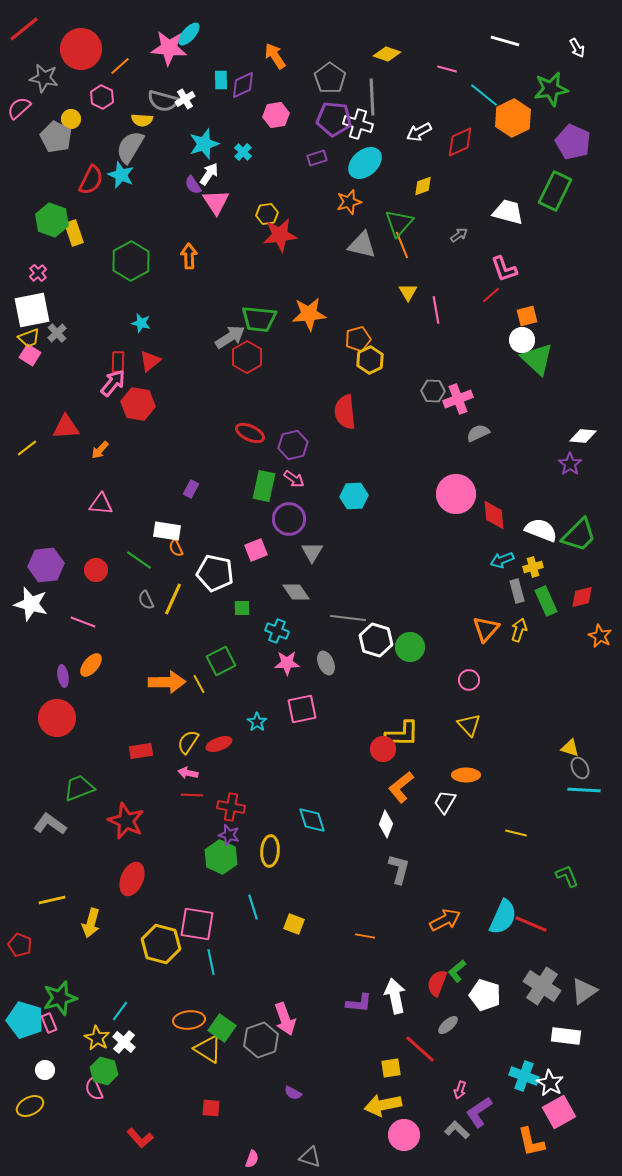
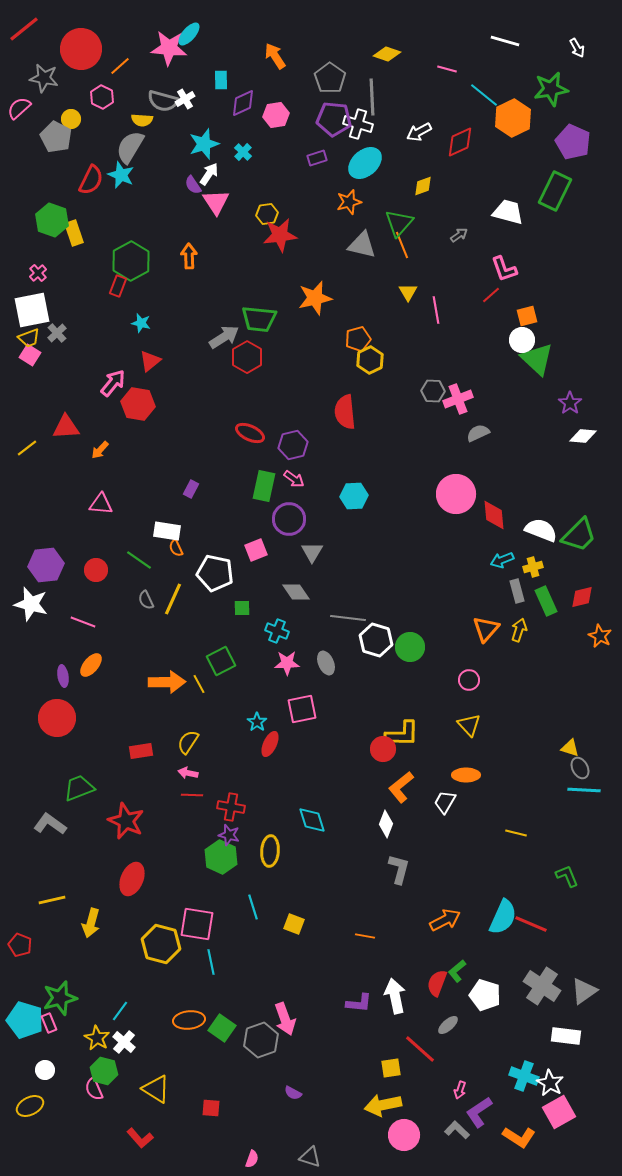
purple diamond at (243, 85): moved 18 px down
orange star at (309, 314): moved 6 px right, 16 px up; rotated 8 degrees counterclockwise
gray arrow at (230, 337): moved 6 px left
red rectangle at (118, 362): moved 76 px up; rotated 20 degrees clockwise
purple star at (570, 464): moved 61 px up
red ellipse at (219, 744): moved 51 px right; rotated 45 degrees counterclockwise
yellow triangle at (208, 1049): moved 52 px left, 40 px down
orange L-shape at (531, 1142): moved 12 px left, 5 px up; rotated 44 degrees counterclockwise
